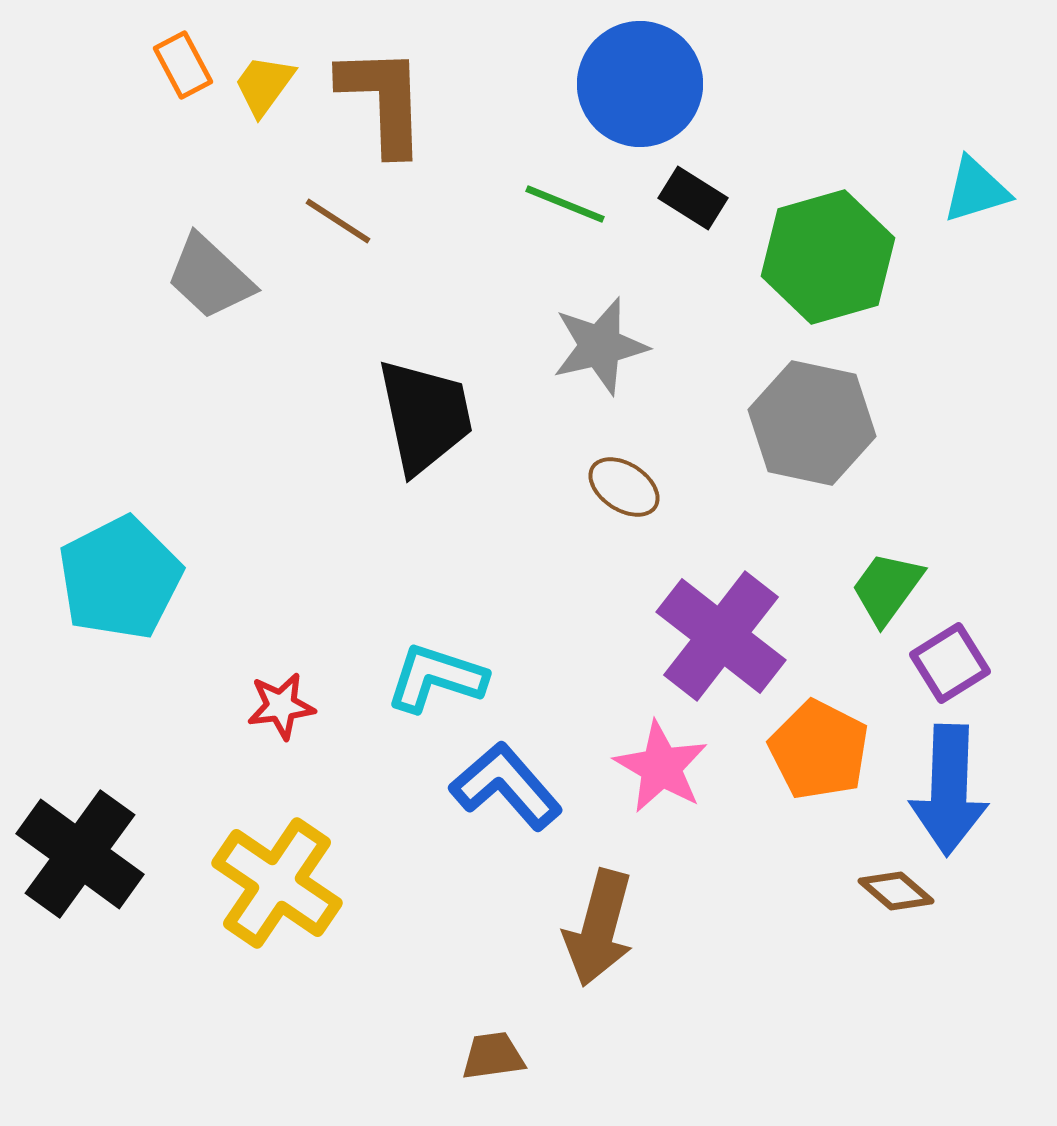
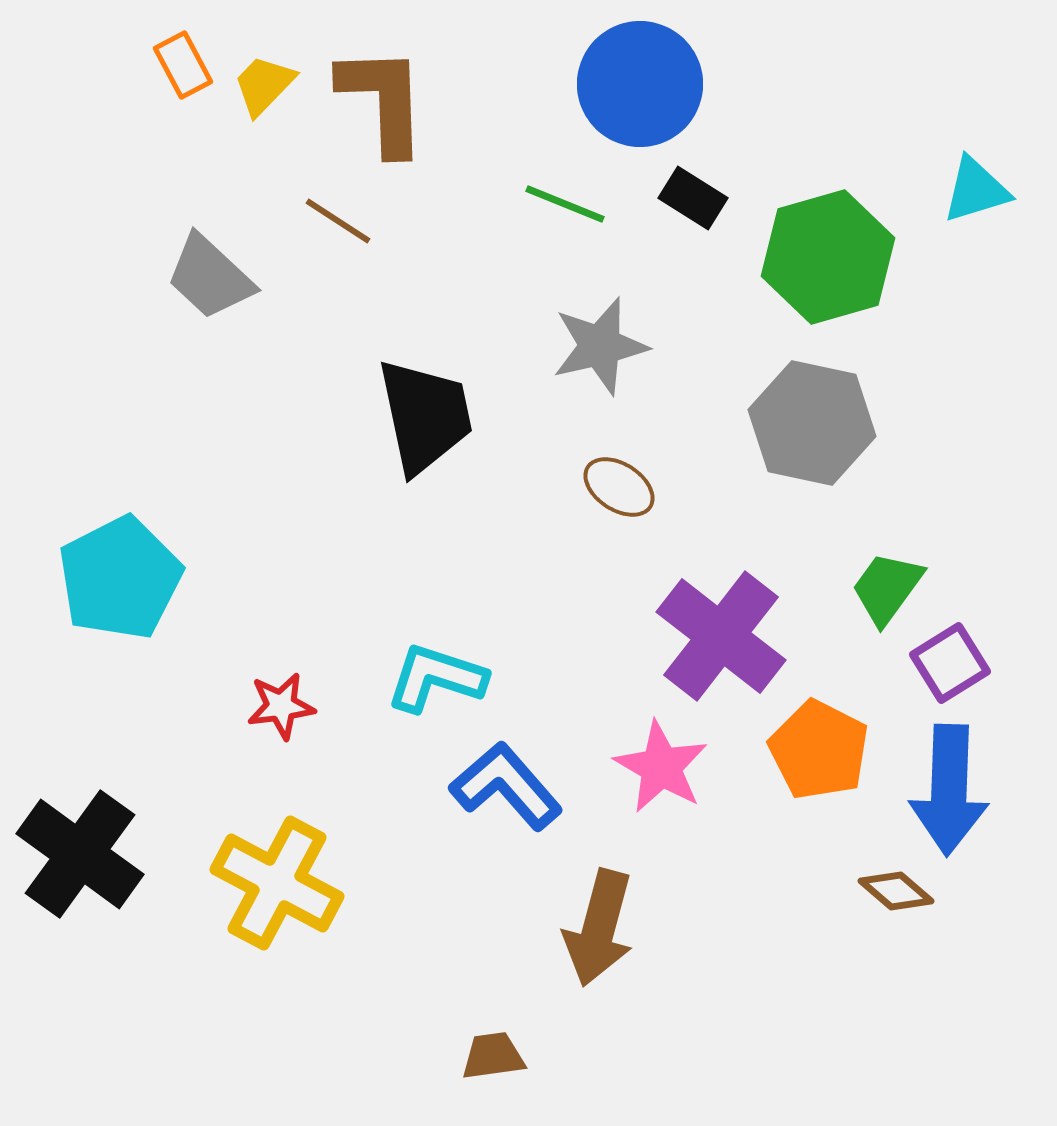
yellow trapezoid: rotated 8 degrees clockwise
brown ellipse: moved 5 px left
yellow cross: rotated 6 degrees counterclockwise
